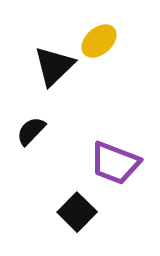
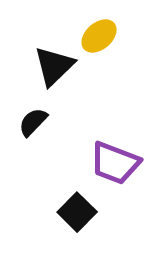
yellow ellipse: moved 5 px up
black semicircle: moved 2 px right, 9 px up
